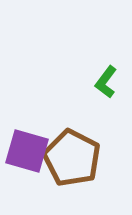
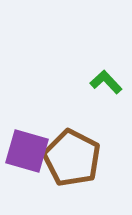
green L-shape: rotated 100 degrees clockwise
